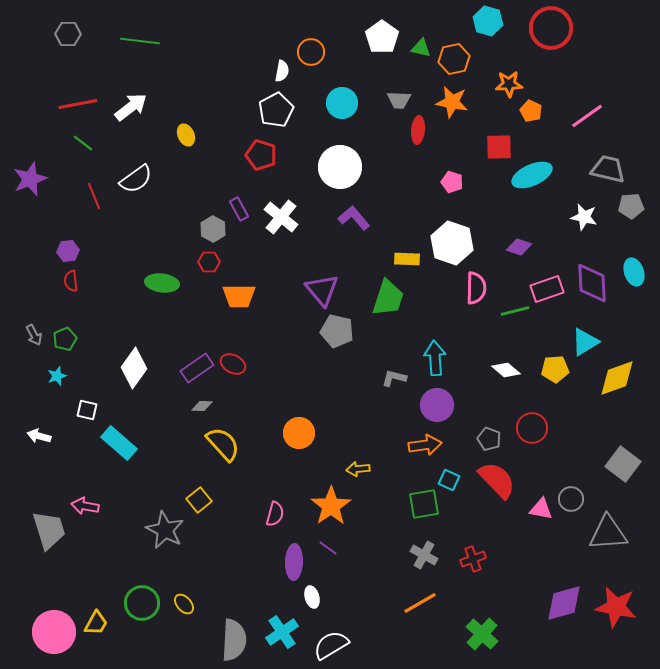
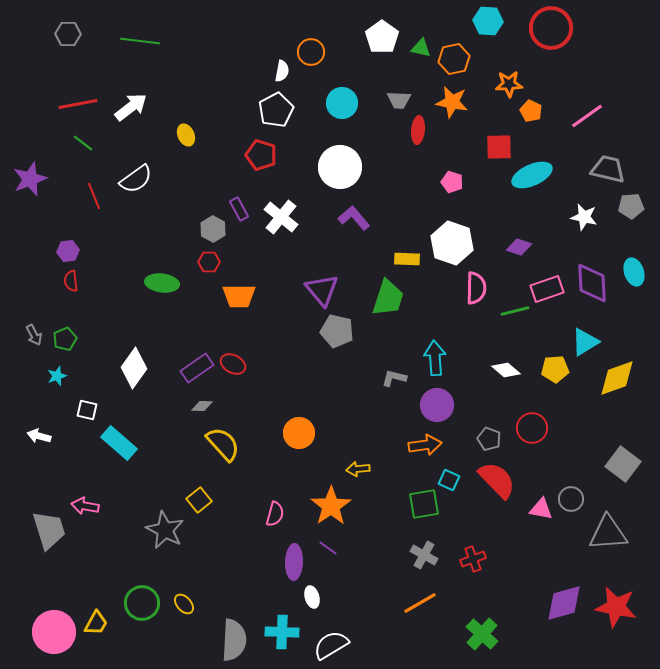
cyan hexagon at (488, 21): rotated 12 degrees counterclockwise
cyan cross at (282, 632): rotated 36 degrees clockwise
